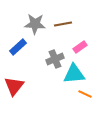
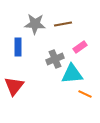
blue rectangle: rotated 48 degrees counterclockwise
cyan triangle: moved 2 px left
